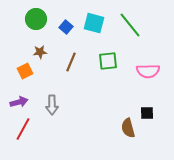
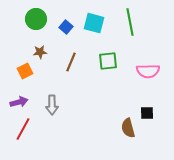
green line: moved 3 px up; rotated 28 degrees clockwise
